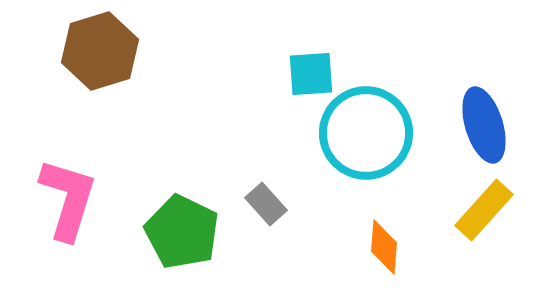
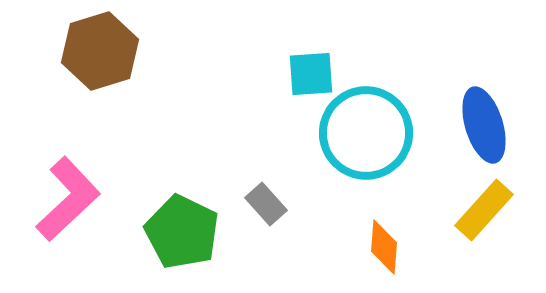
pink L-shape: rotated 30 degrees clockwise
